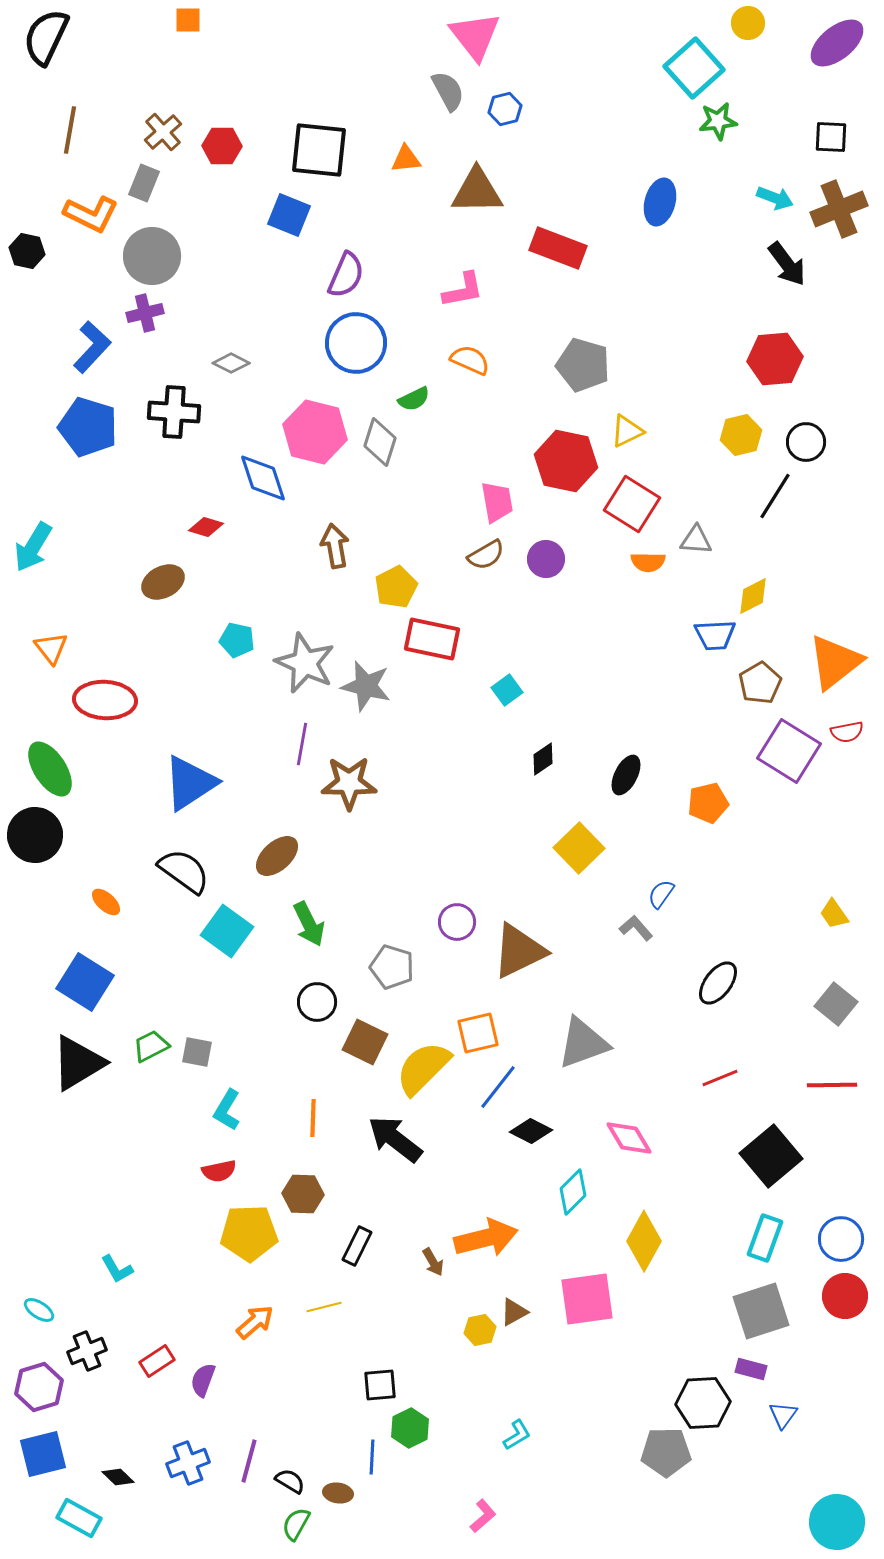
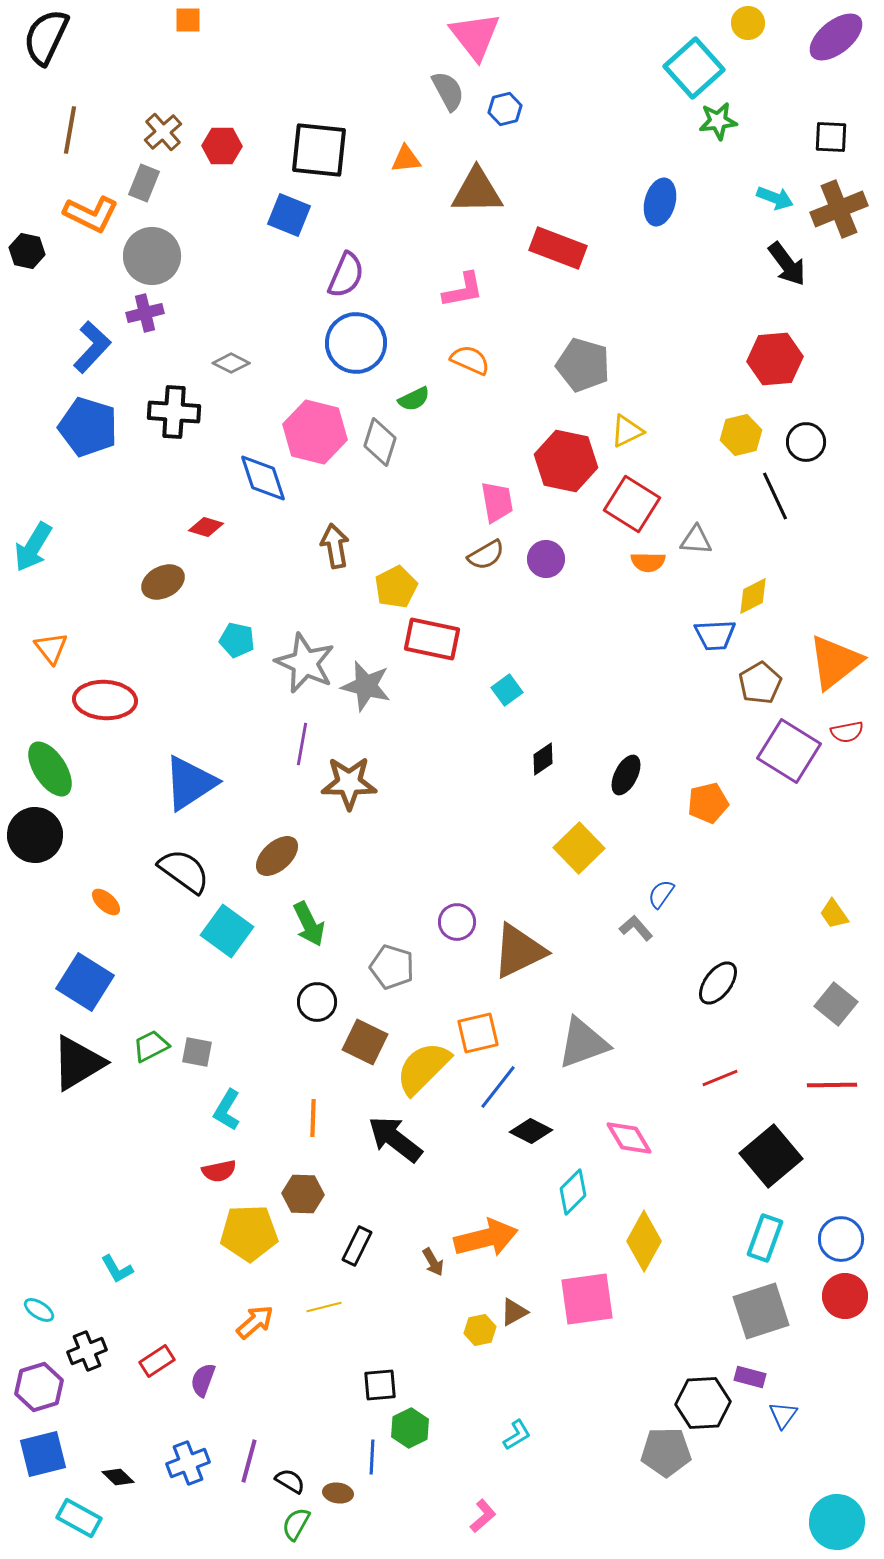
purple ellipse at (837, 43): moved 1 px left, 6 px up
black line at (775, 496): rotated 57 degrees counterclockwise
purple rectangle at (751, 1369): moved 1 px left, 8 px down
